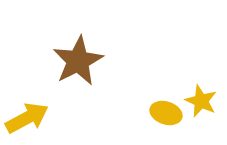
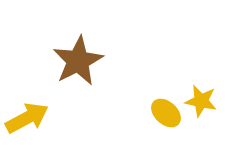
yellow star: rotated 12 degrees counterclockwise
yellow ellipse: rotated 24 degrees clockwise
